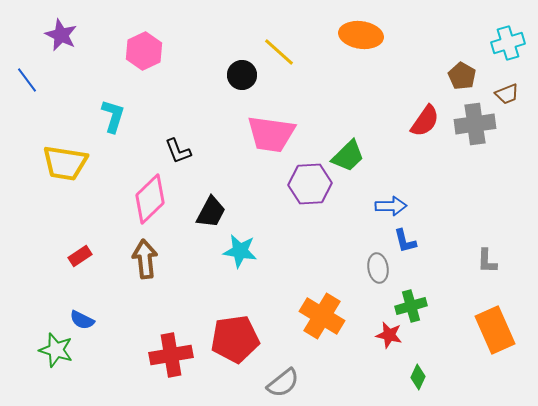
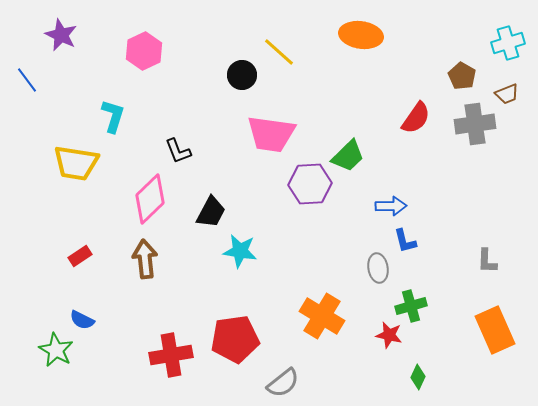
red semicircle: moved 9 px left, 3 px up
yellow trapezoid: moved 11 px right
green star: rotated 12 degrees clockwise
